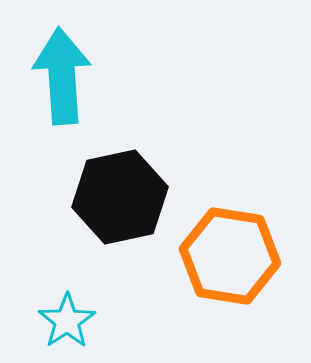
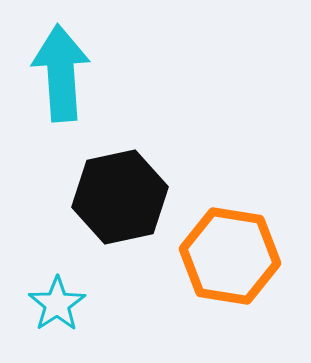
cyan arrow: moved 1 px left, 3 px up
cyan star: moved 10 px left, 17 px up
